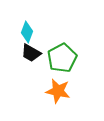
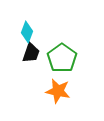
black trapezoid: rotated 100 degrees counterclockwise
green pentagon: rotated 8 degrees counterclockwise
